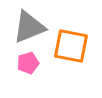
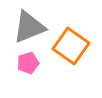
orange square: rotated 24 degrees clockwise
